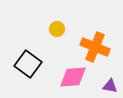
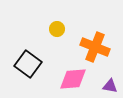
pink diamond: moved 2 px down
